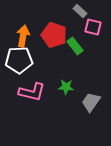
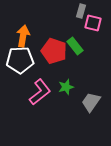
gray rectangle: moved 1 px right; rotated 64 degrees clockwise
pink square: moved 4 px up
red pentagon: moved 16 px down
white pentagon: moved 1 px right
green star: rotated 21 degrees counterclockwise
pink L-shape: moved 8 px right; rotated 52 degrees counterclockwise
